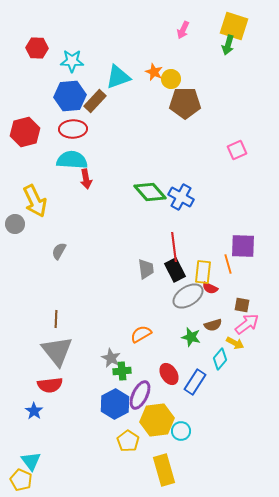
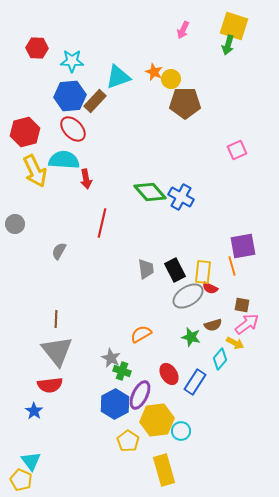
red ellipse at (73, 129): rotated 48 degrees clockwise
cyan semicircle at (72, 160): moved 8 px left
yellow arrow at (35, 201): moved 30 px up
purple square at (243, 246): rotated 12 degrees counterclockwise
red line at (174, 247): moved 72 px left, 24 px up; rotated 20 degrees clockwise
orange line at (228, 264): moved 4 px right, 2 px down
green cross at (122, 371): rotated 24 degrees clockwise
